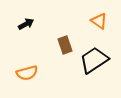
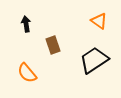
black arrow: rotated 70 degrees counterclockwise
brown rectangle: moved 12 px left
orange semicircle: rotated 65 degrees clockwise
